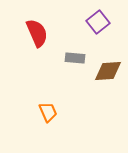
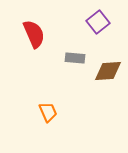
red semicircle: moved 3 px left, 1 px down
